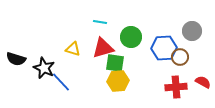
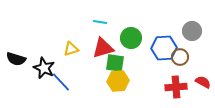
green circle: moved 1 px down
yellow triangle: moved 2 px left; rotated 35 degrees counterclockwise
